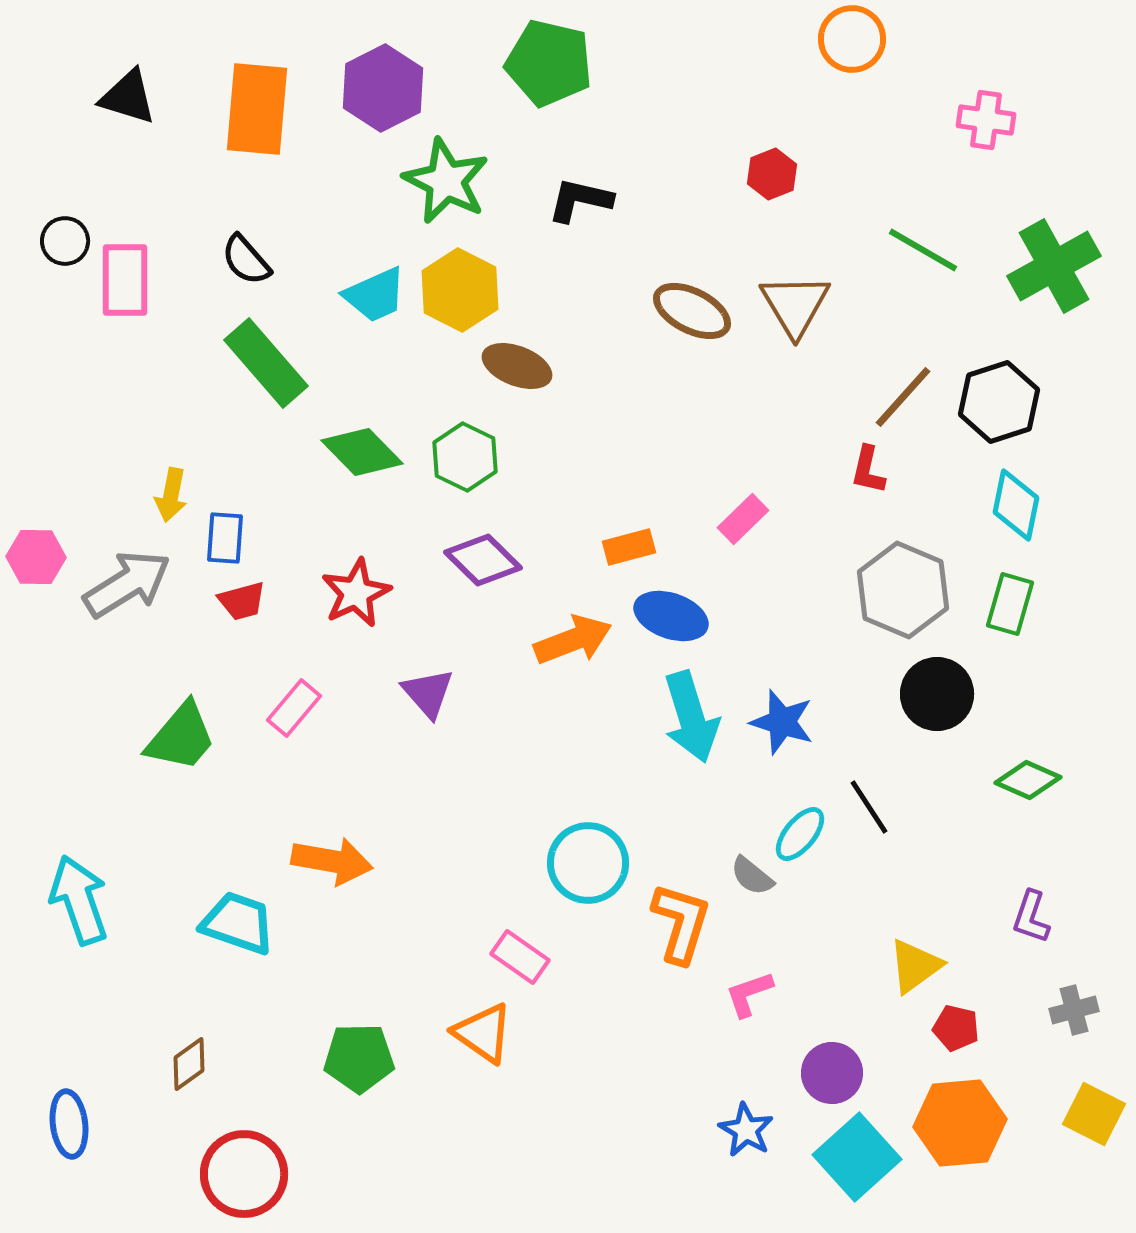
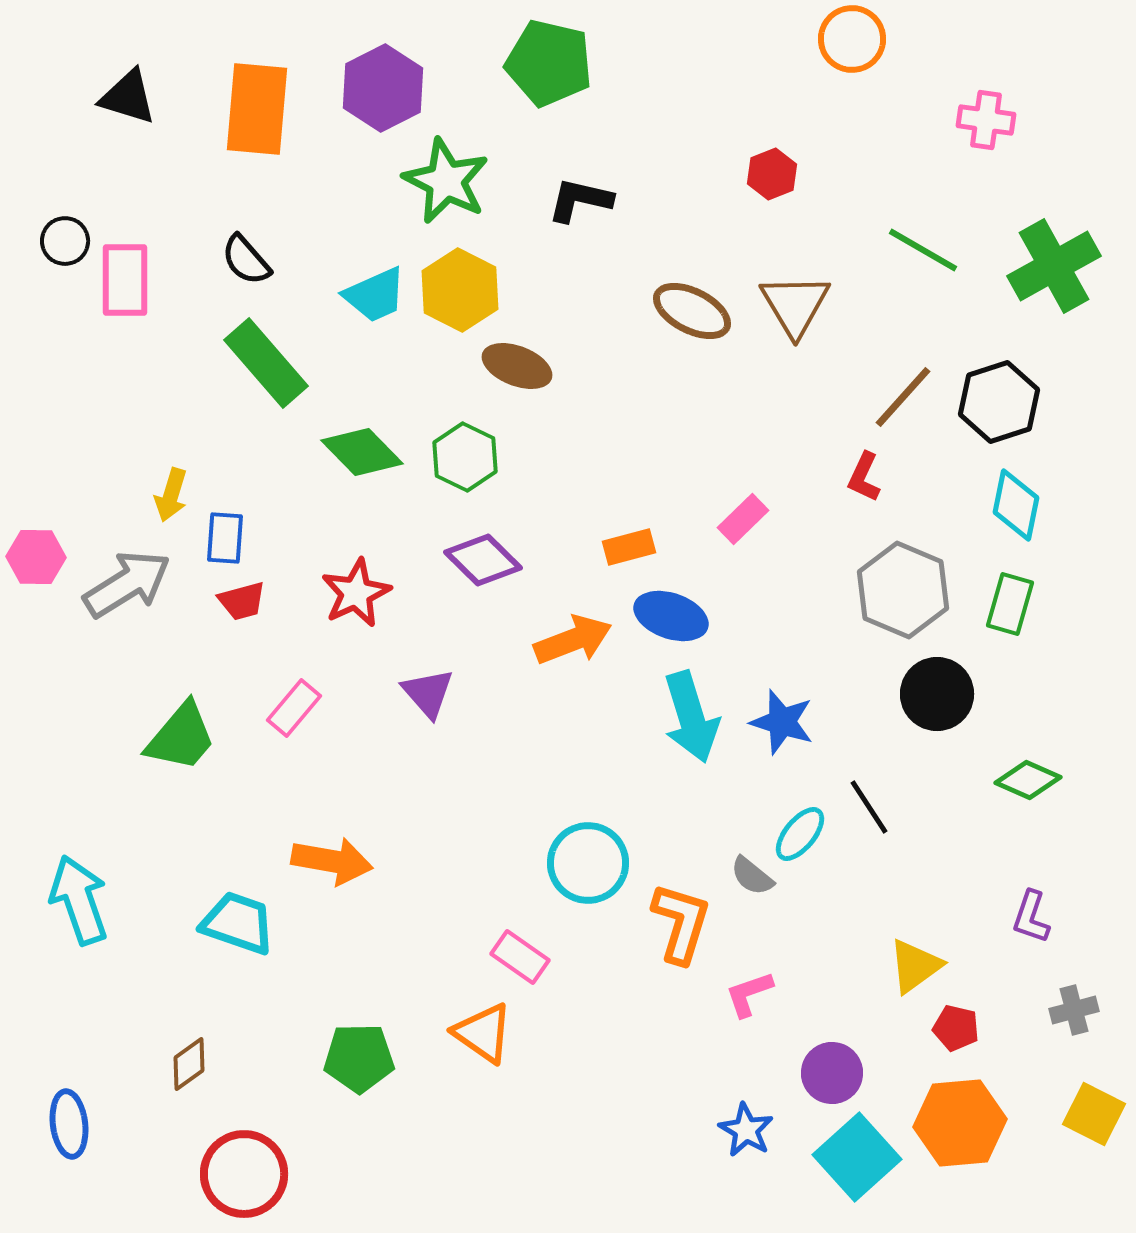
red L-shape at (868, 470): moved 4 px left, 7 px down; rotated 12 degrees clockwise
yellow arrow at (171, 495): rotated 6 degrees clockwise
